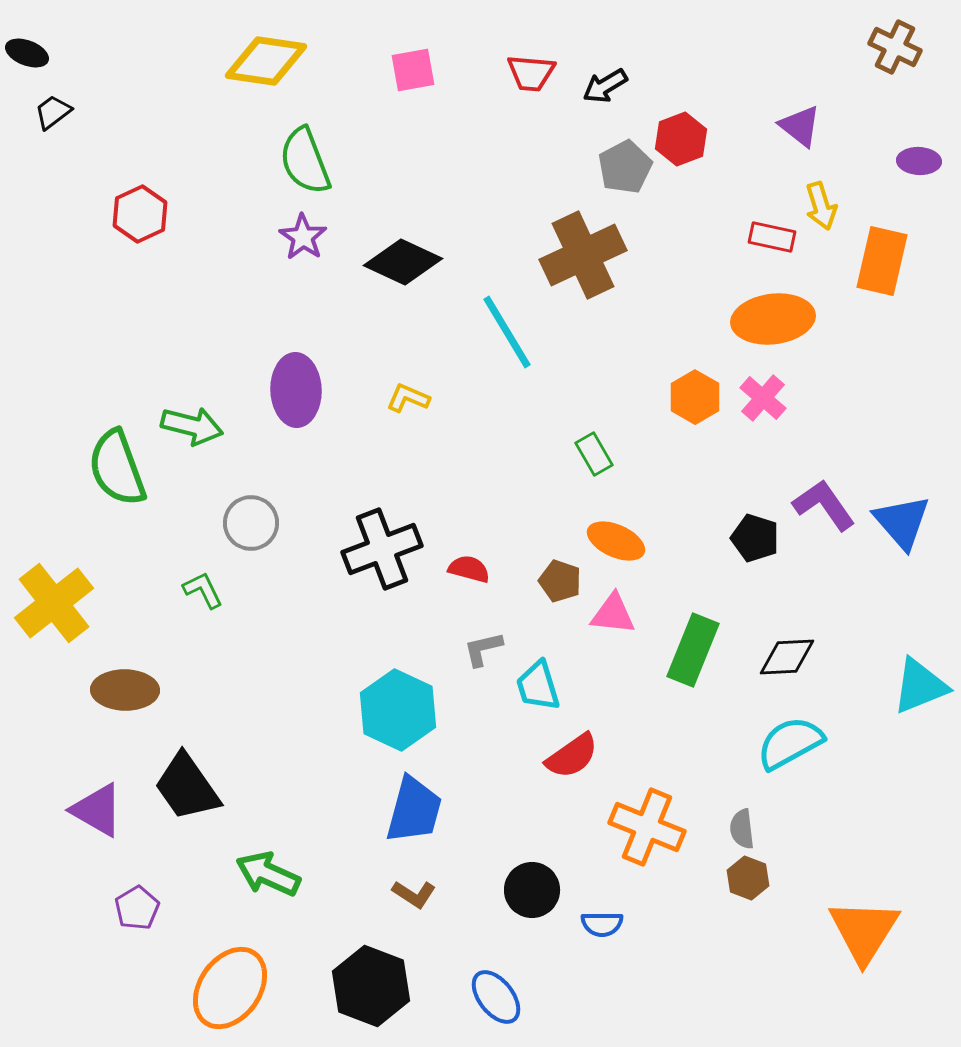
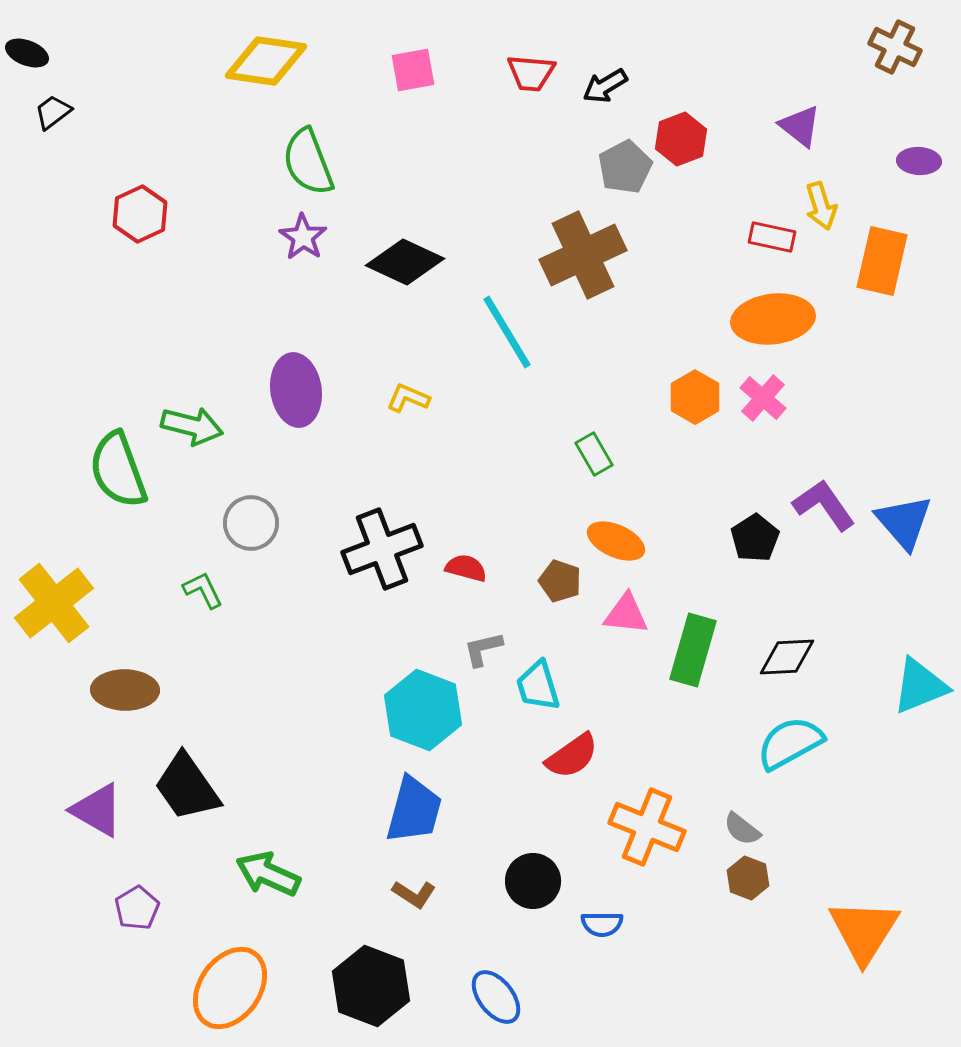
green semicircle at (305, 161): moved 3 px right, 1 px down
black diamond at (403, 262): moved 2 px right
purple ellipse at (296, 390): rotated 6 degrees counterclockwise
green semicircle at (117, 468): moved 1 px right, 2 px down
blue triangle at (902, 522): moved 2 px right
black pentagon at (755, 538): rotated 21 degrees clockwise
red semicircle at (469, 569): moved 3 px left, 1 px up
pink triangle at (613, 614): moved 13 px right
green rectangle at (693, 650): rotated 6 degrees counterclockwise
cyan hexagon at (398, 710): moved 25 px right; rotated 4 degrees counterclockwise
gray semicircle at (742, 829): rotated 45 degrees counterclockwise
black circle at (532, 890): moved 1 px right, 9 px up
